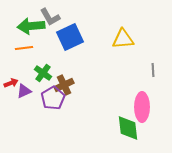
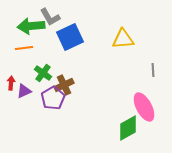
red arrow: rotated 64 degrees counterclockwise
pink ellipse: moved 2 px right; rotated 28 degrees counterclockwise
green diamond: rotated 68 degrees clockwise
